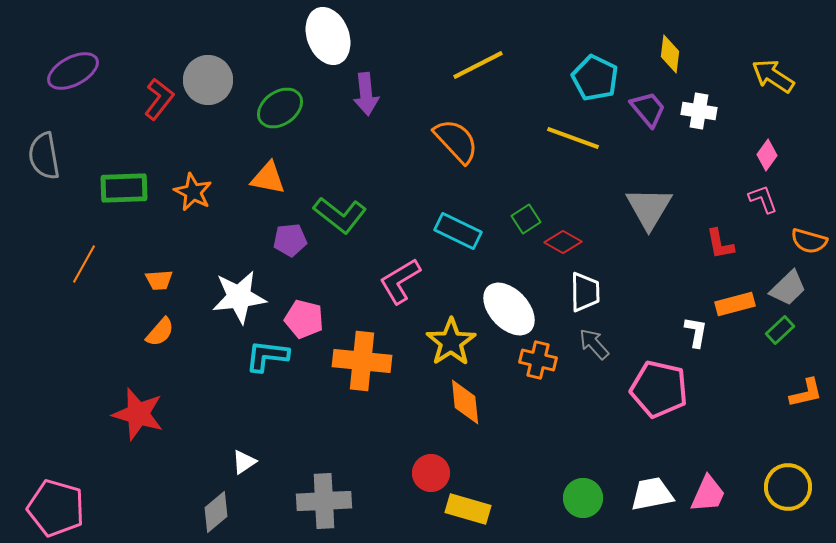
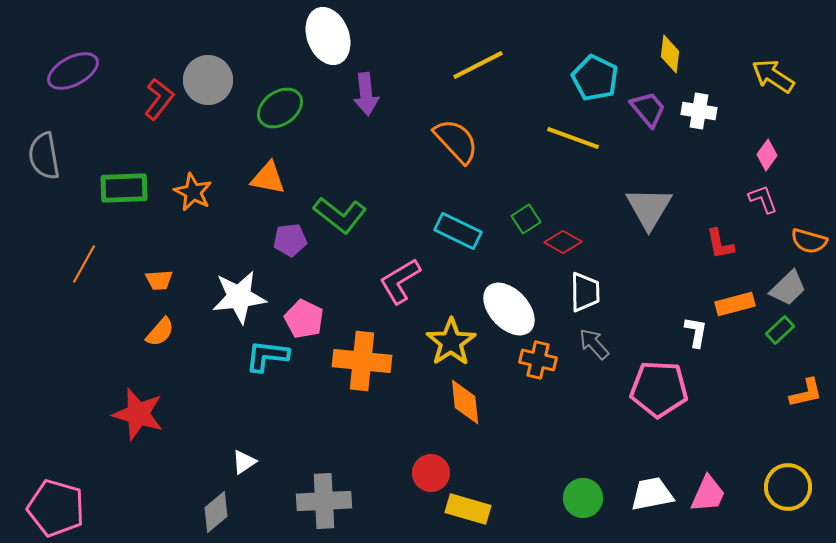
pink pentagon at (304, 319): rotated 12 degrees clockwise
pink pentagon at (659, 389): rotated 10 degrees counterclockwise
